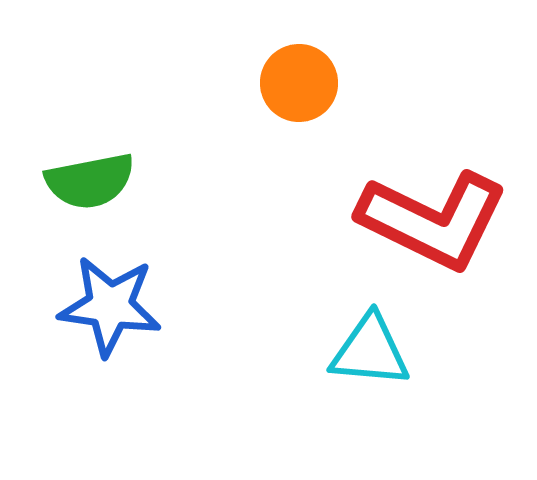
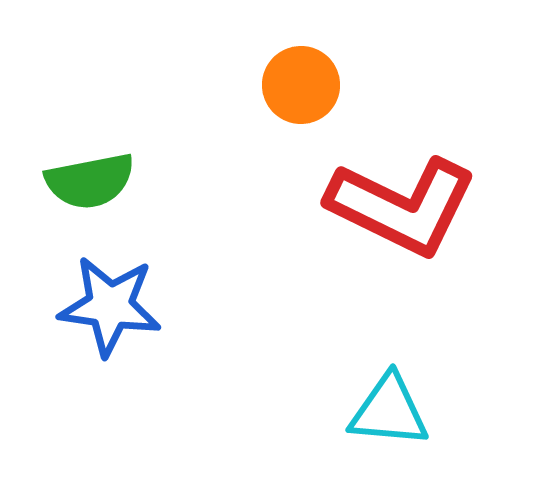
orange circle: moved 2 px right, 2 px down
red L-shape: moved 31 px left, 14 px up
cyan triangle: moved 19 px right, 60 px down
